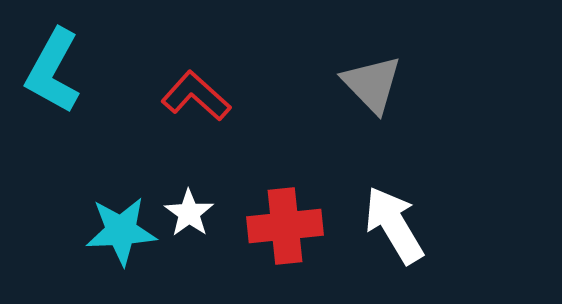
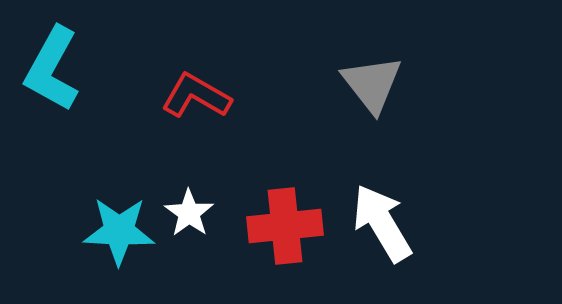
cyan L-shape: moved 1 px left, 2 px up
gray triangle: rotated 6 degrees clockwise
red L-shape: rotated 12 degrees counterclockwise
white arrow: moved 12 px left, 2 px up
cyan star: moved 2 px left; rotated 6 degrees clockwise
